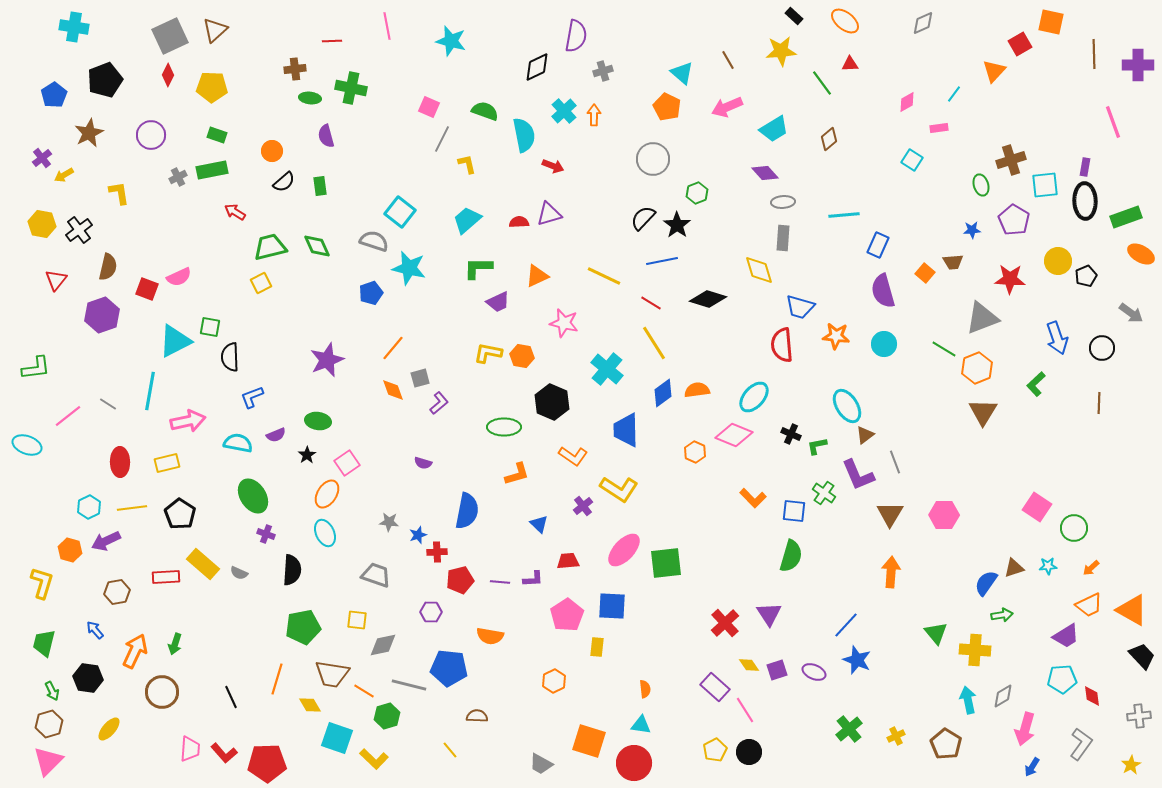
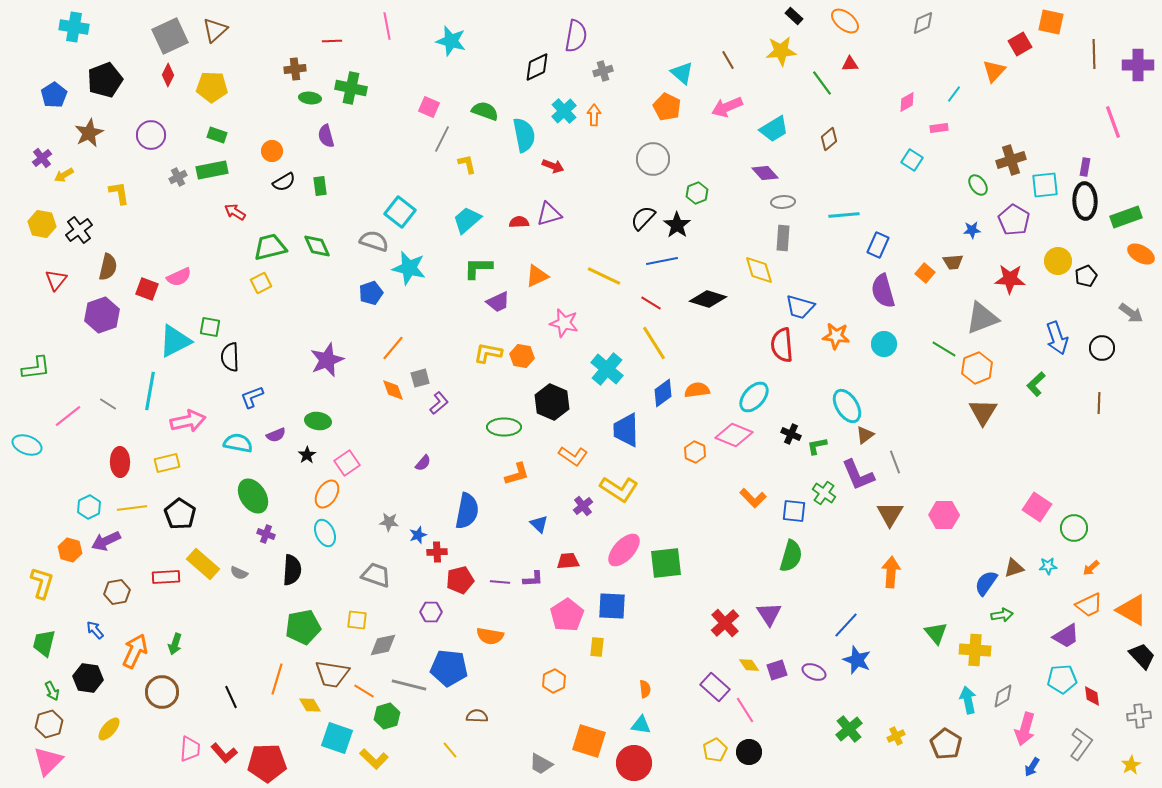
black semicircle at (284, 182): rotated 10 degrees clockwise
green ellipse at (981, 185): moved 3 px left; rotated 20 degrees counterclockwise
purple semicircle at (423, 463): rotated 66 degrees counterclockwise
